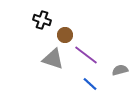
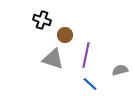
purple line: rotated 65 degrees clockwise
